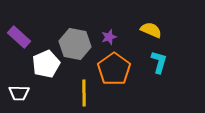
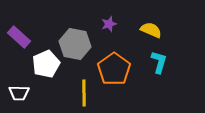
purple star: moved 13 px up
